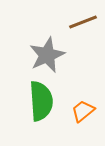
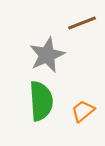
brown line: moved 1 px left, 1 px down
